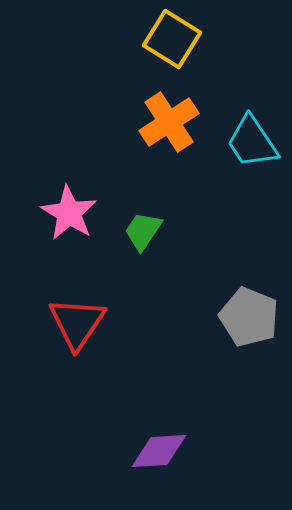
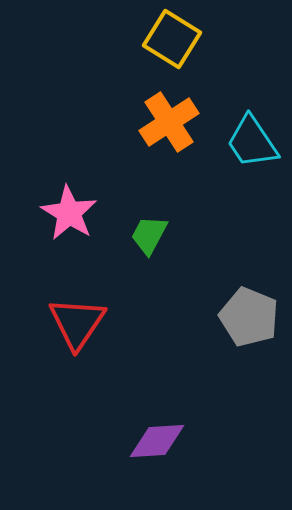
green trapezoid: moved 6 px right, 4 px down; rotated 6 degrees counterclockwise
purple diamond: moved 2 px left, 10 px up
